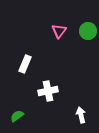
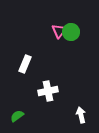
green circle: moved 17 px left, 1 px down
